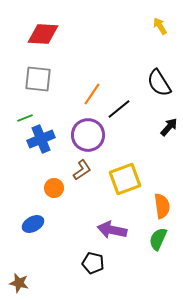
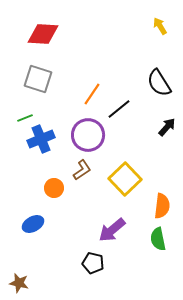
gray square: rotated 12 degrees clockwise
black arrow: moved 2 px left
yellow square: rotated 24 degrees counterclockwise
orange semicircle: rotated 15 degrees clockwise
purple arrow: rotated 52 degrees counterclockwise
green semicircle: rotated 35 degrees counterclockwise
